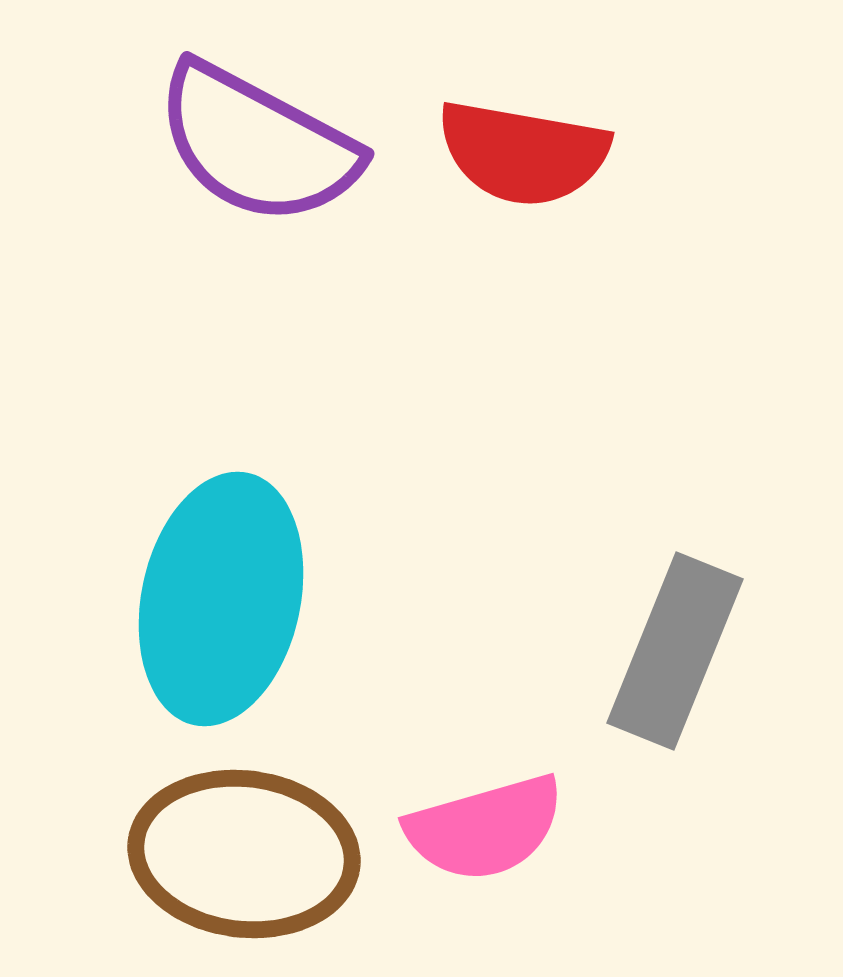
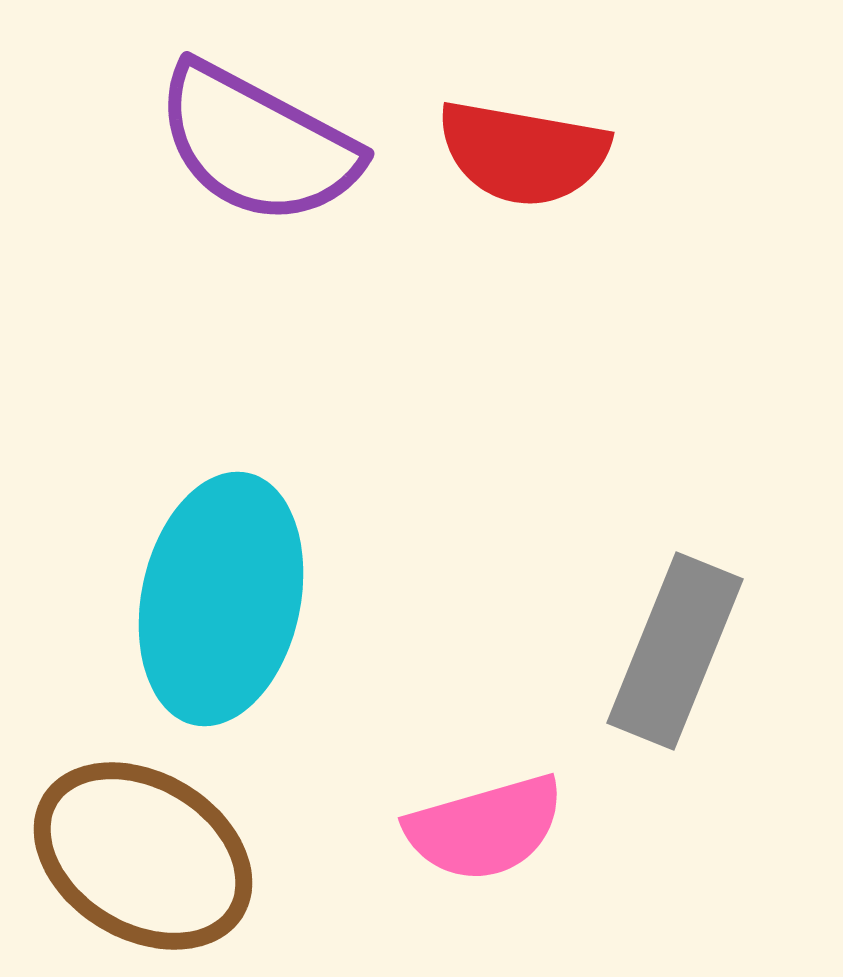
brown ellipse: moved 101 px left, 2 px down; rotated 24 degrees clockwise
